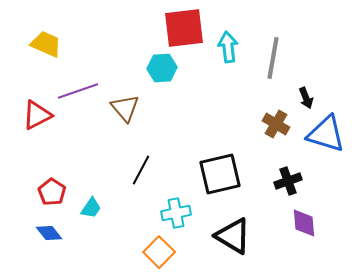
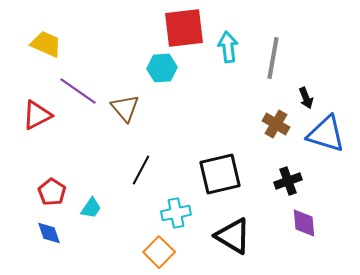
purple line: rotated 54 degrees clockwise
blue diamond: rotated 20 degrees clockwise
